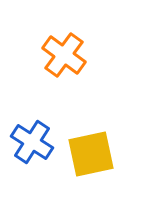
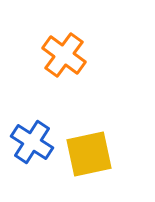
yellow square: moved 2 px left
